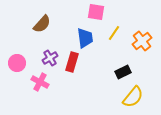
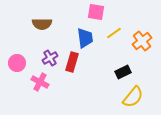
brown semicircle: rotated 48 degrees clockwise
yellow line: rotated 21 degrees clockwise
